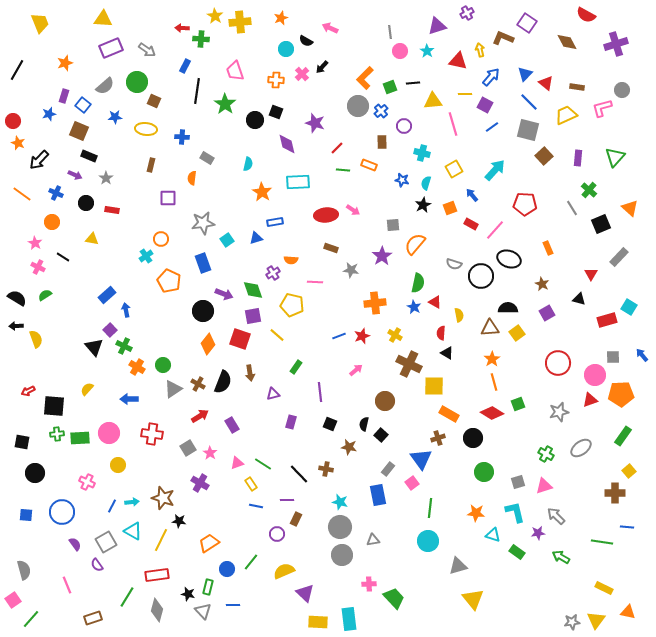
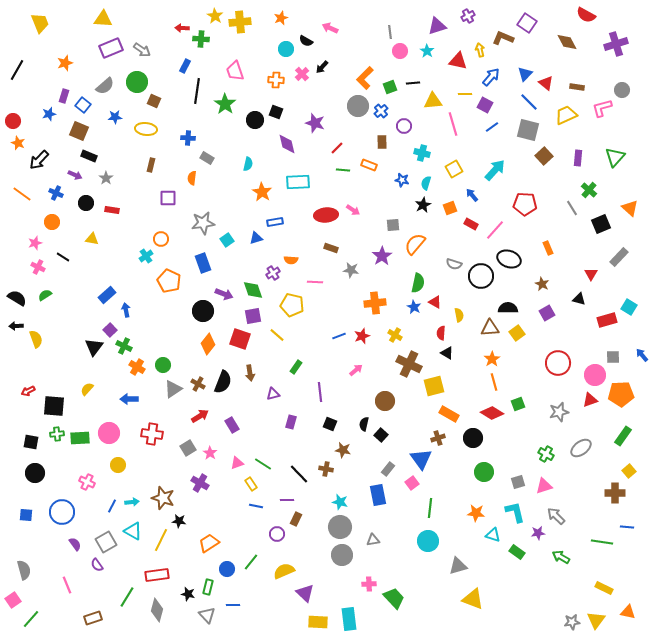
purple cross at (467, 13): moved 1 px right, 3 px down
gray arrow at (147, 50): moved 5 px left
blue cross at (182, 137): moved 6 px right, 1 px down
pink star at (35, 243): rotated 24 degrees clockwise
black triangle at (94, 347): rotated 18 degrees clockwise
yellow square at (434, 386): rotated 15 degrees counterclockwise
black square at (22, 442): moved 9 px right
brown star at (349, 447): moved 6 px left, 3 px down
yellow triangle at (473, 599): rotated 30 degrees counterclockwise
gray triangle at (203, 611): moved 4 px right, 4 px down
